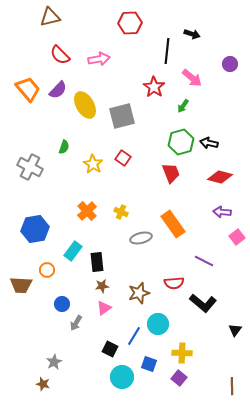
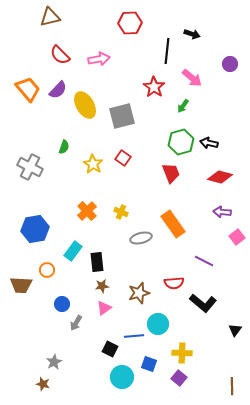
blue line at (134, 336): rotated 54 degrees clockwise
